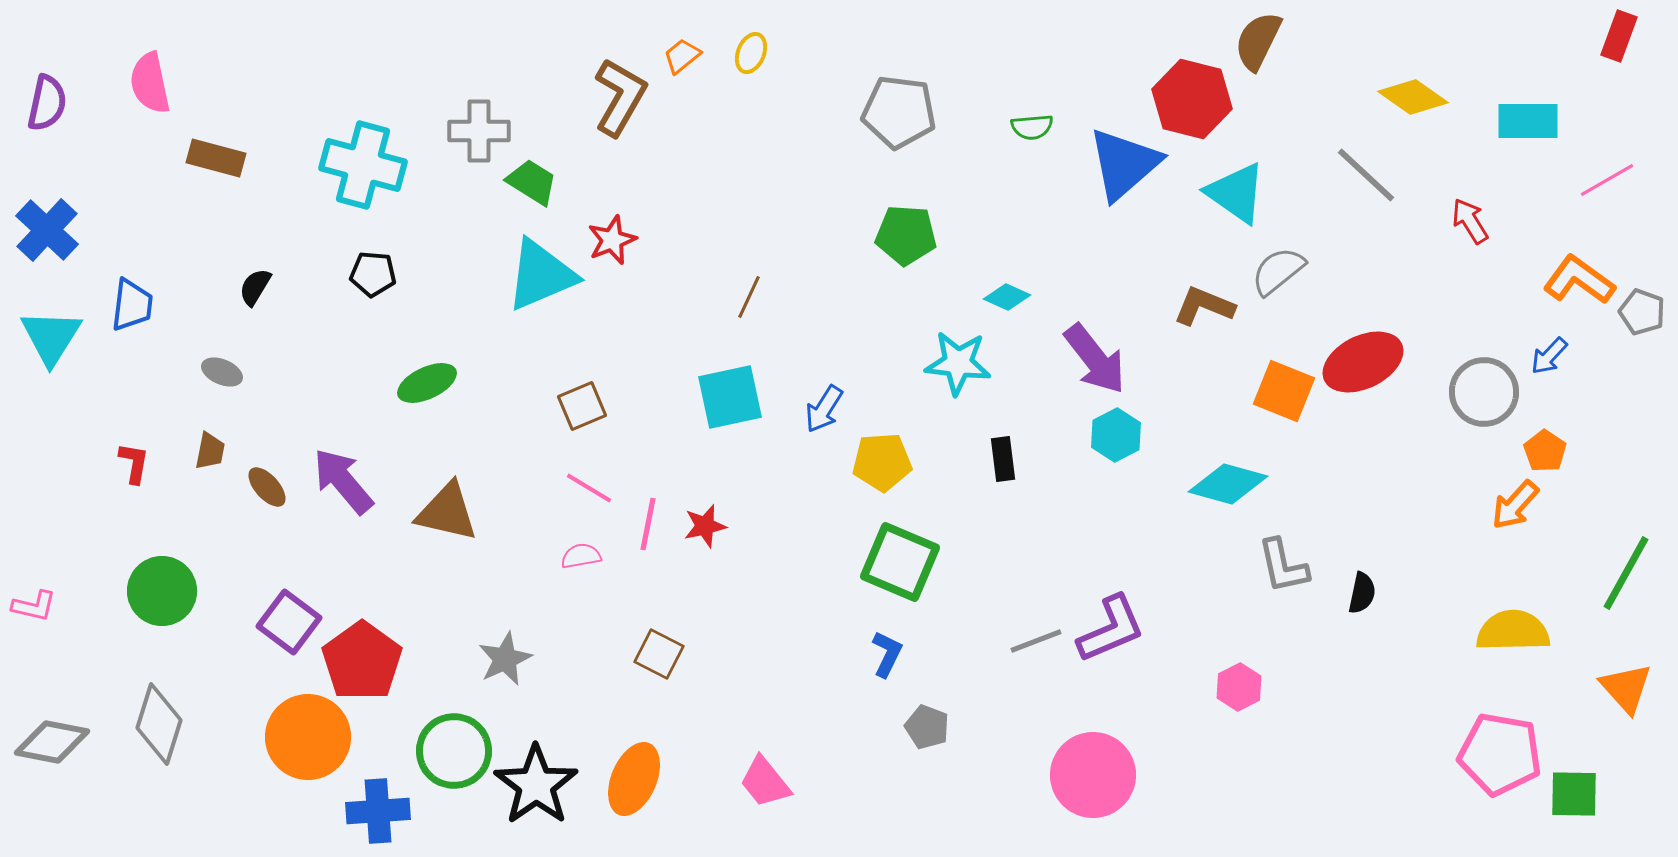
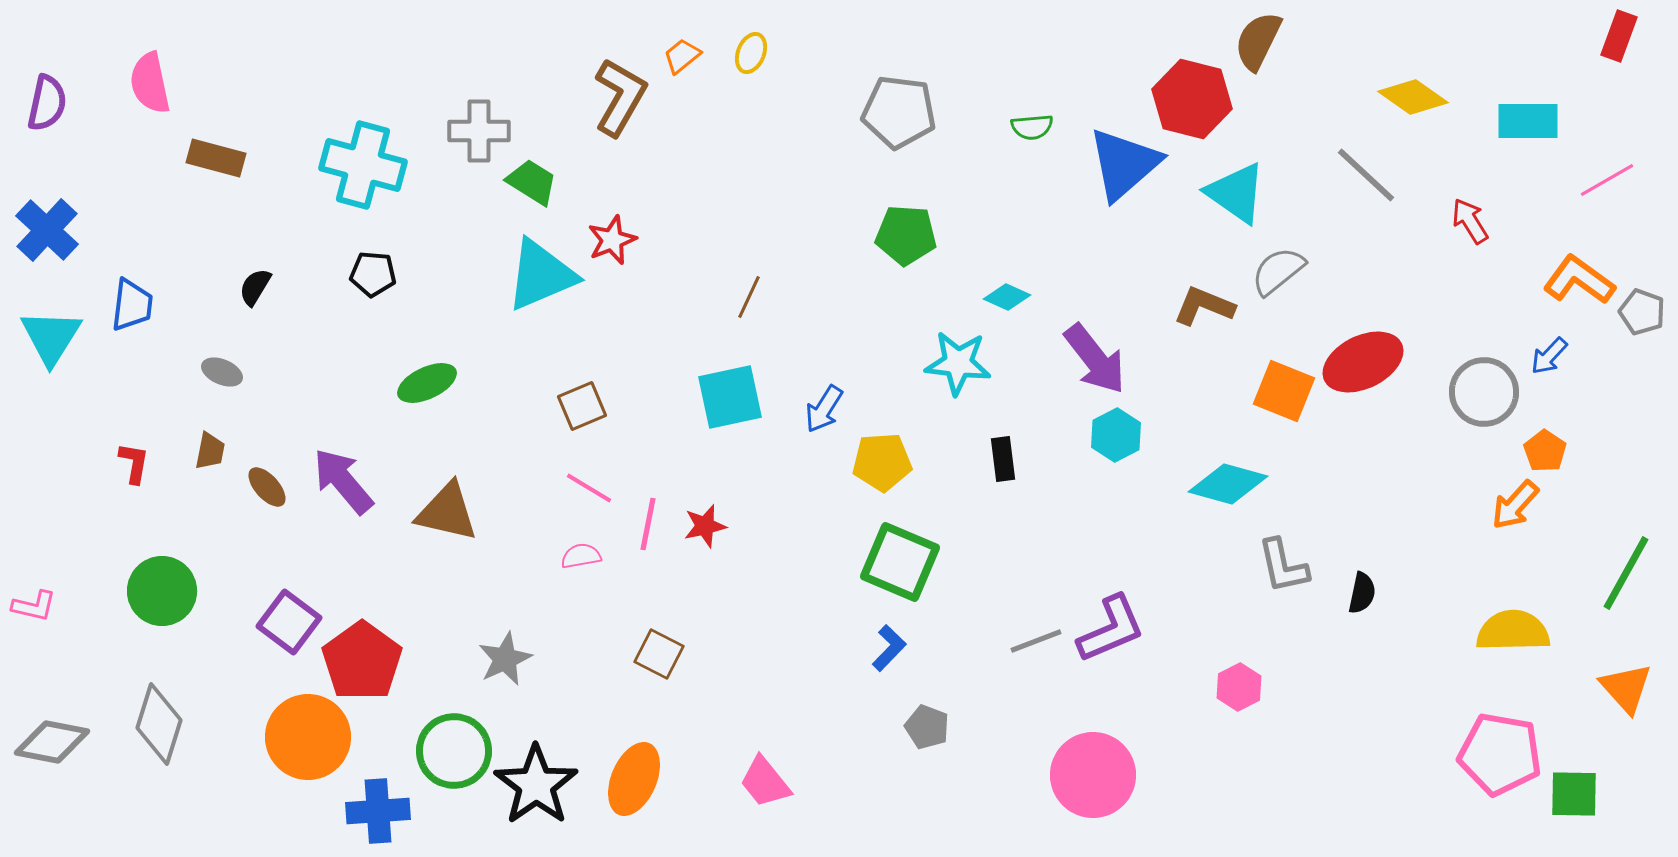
blue L-shape at (887, 654): moved 2 px right, 6 px up; rotated 18 degrees clockwise
